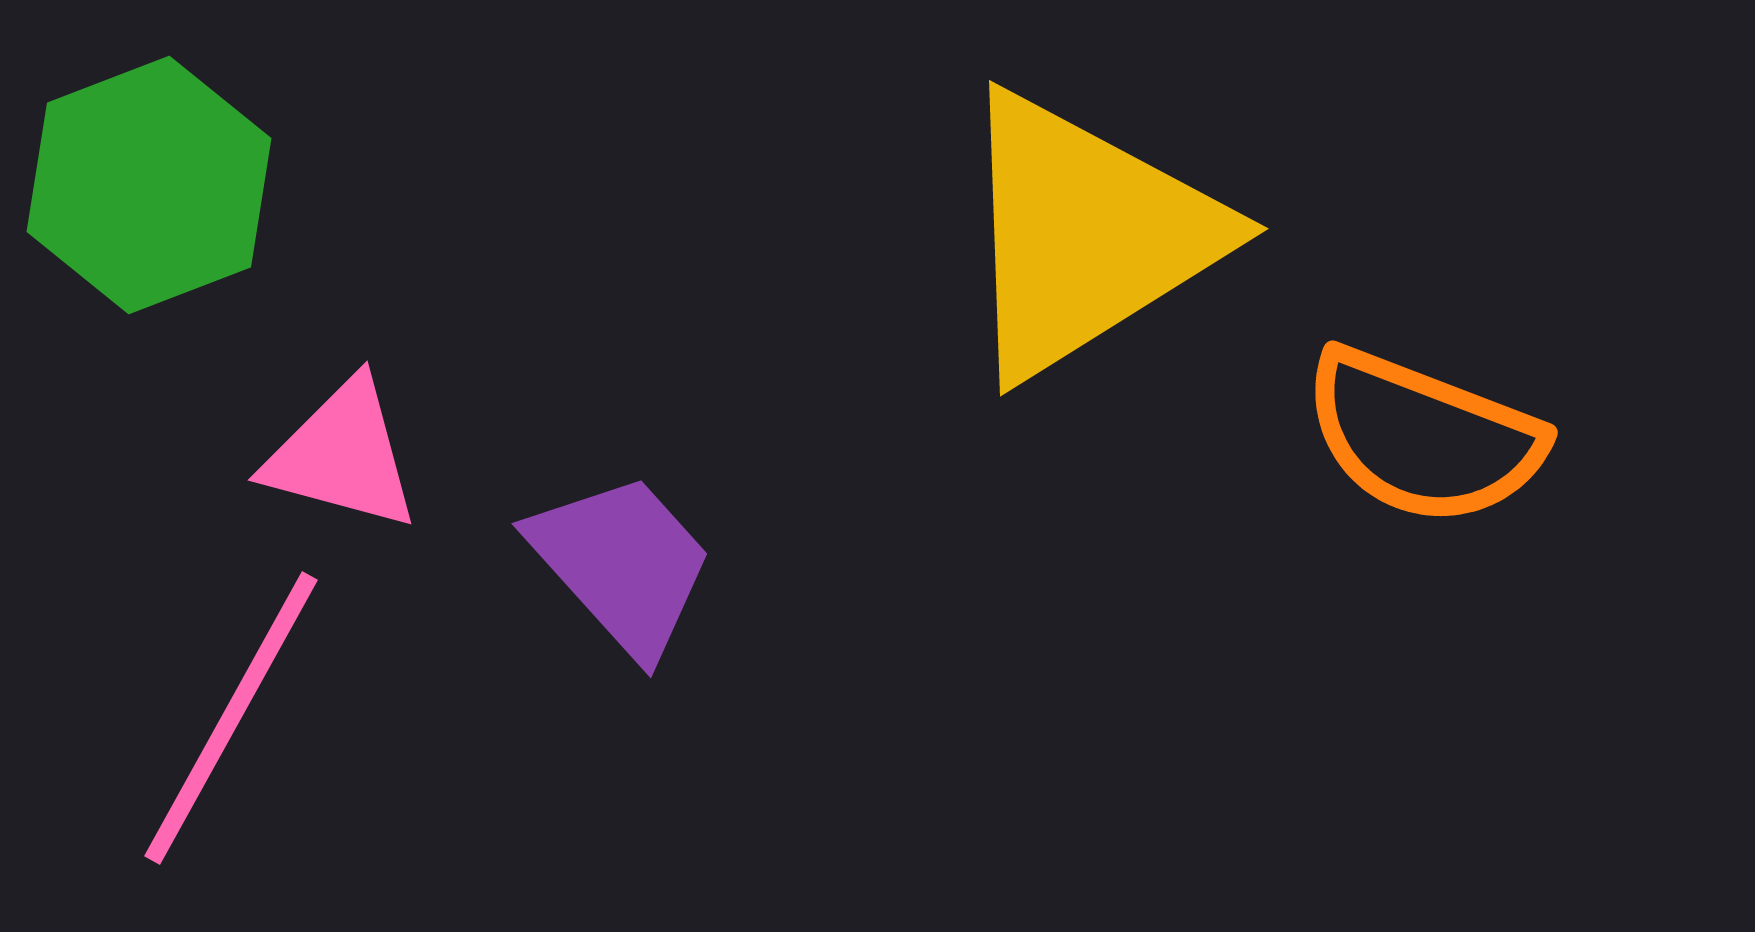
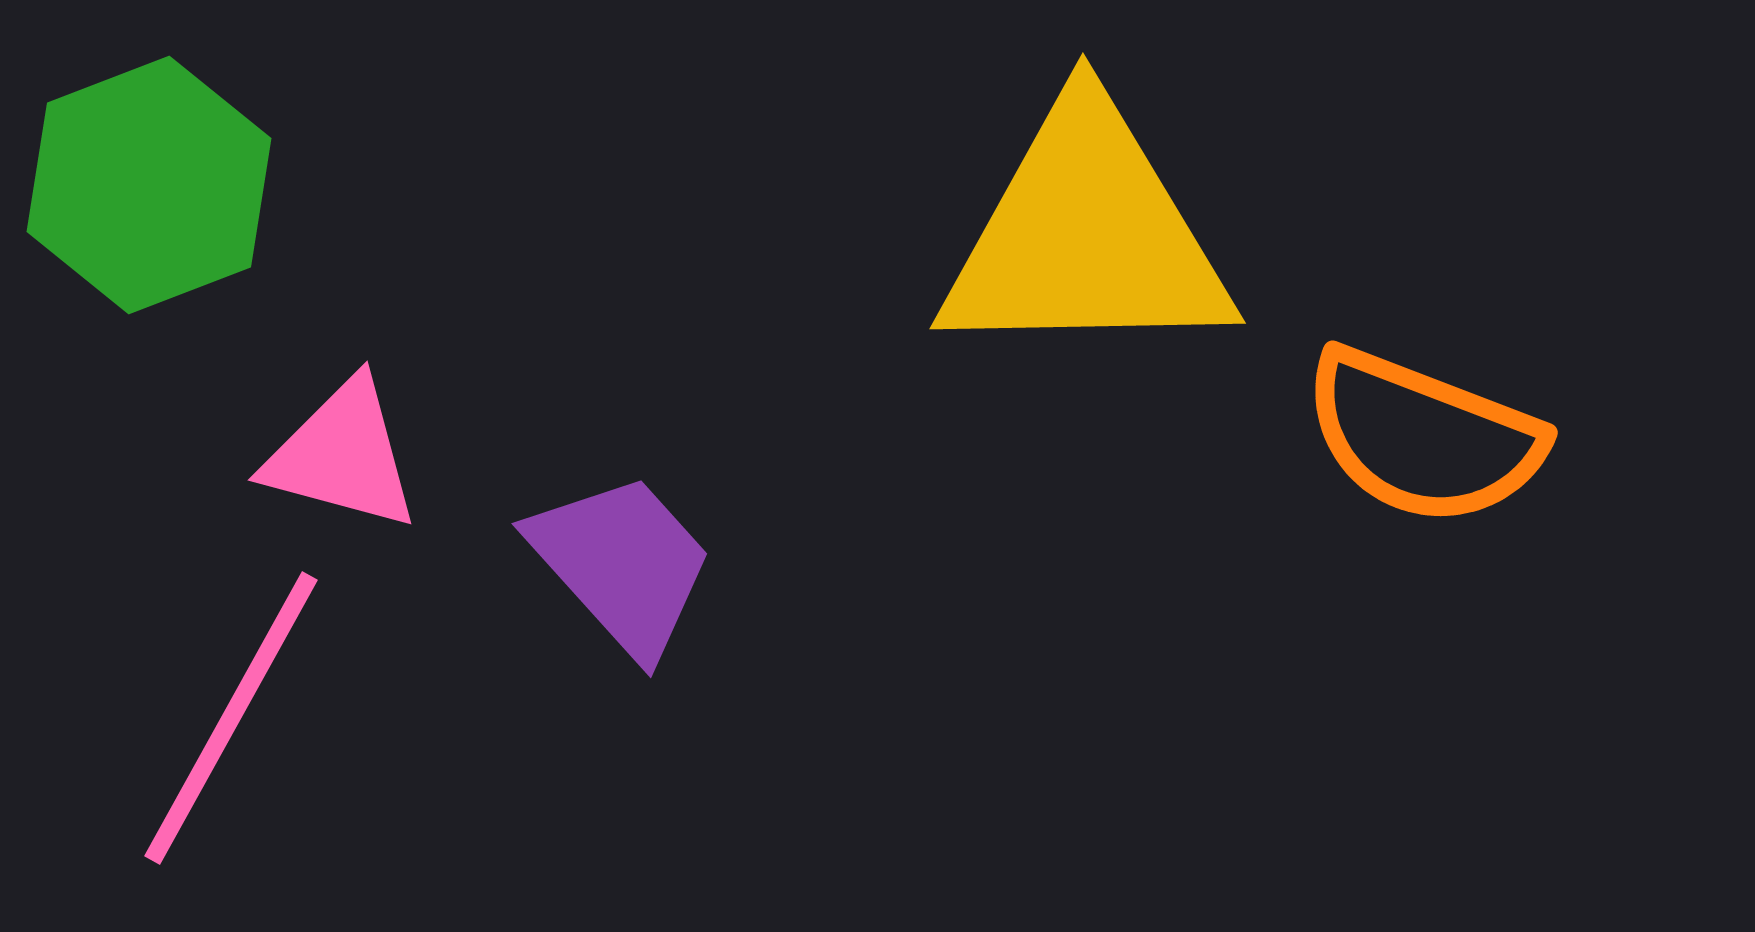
yellow triangle: rotated 31 degrees clockwise
